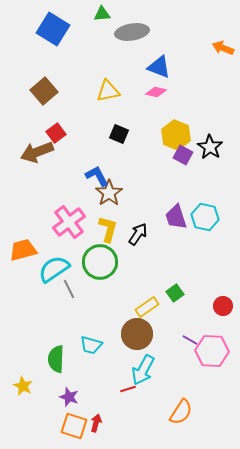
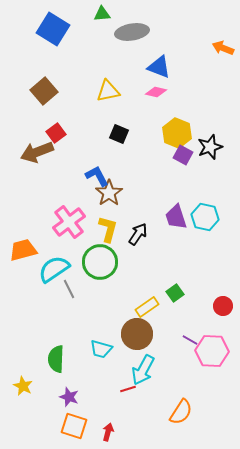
yellow hexagon: moved 1 px right, 2 px up
black star: rotated 20 degrees clockwise
cyan trapezoid: moved 10 px right, 4 px down
red arrow: moved 12 px right, 9 px down
